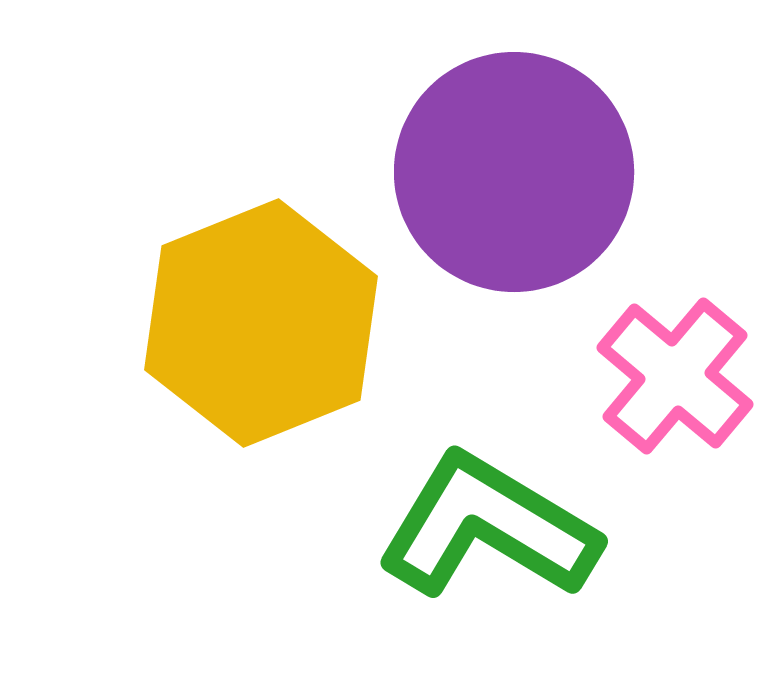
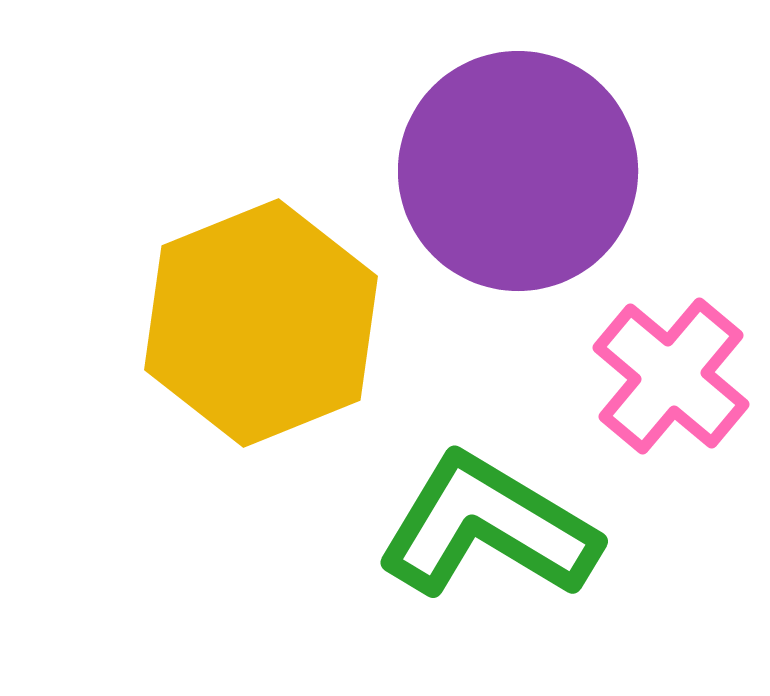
purple circle: moved 4 px right, 1 px up
pink cross: moved 4 px left
